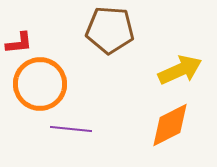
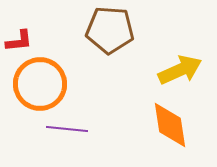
red L-shape: moved 2 px up
orange diamond: rotated 72 degrees counterclockwise
purple line: moved 4 px left
